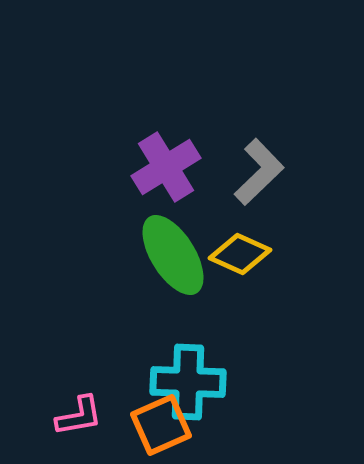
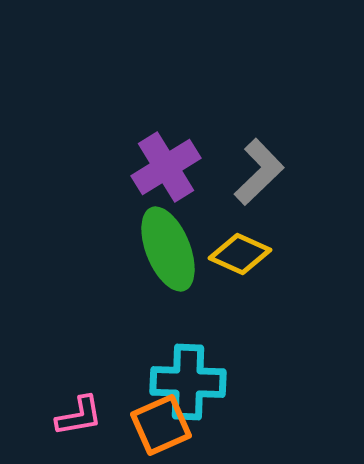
green ellipse: moved 5 px left, 6 px up; rotated 10 degrees clockwise
